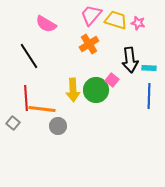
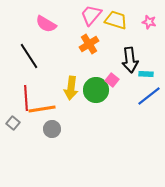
pink star: moved 11 px right, 1 px up
cyan rectangle: moved 3 px left, 6 px down
yellow arrow: moved 2 px left, 2 px up; rotated 10 degrees clockwise
blue line: rotated 50 degrees clockwise
orange line: rotated 16 degrees counterclockwise
gray circle: moved 6 px left, 3 px down
